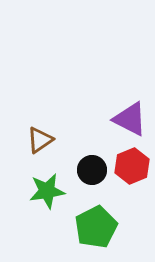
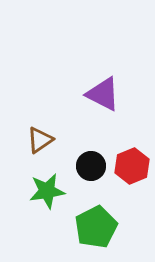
purple triangle: moved 27 px left, 25 px up
black circle: moved 1 px left, 4 px up
